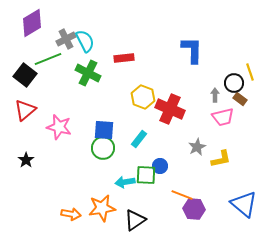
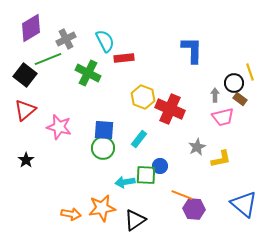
purple diamond: moved 1 px left, 5 px down
cyan semicircle: moved 20 px right
